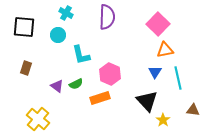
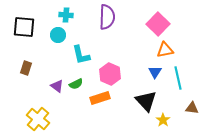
cyan cross: moved 2 px down; rotated 24 degrees counterclockwise
black triangle: moved 1 px left
brown triangle: moved 1 px left, 2 px up
